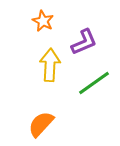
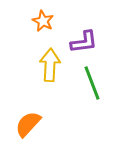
purple L-shape: rotated 16 degrees clockwise
green line: moved 2 px left; rotated 76 degrees counterclockwise
orange semicircle: moved 13 px left
